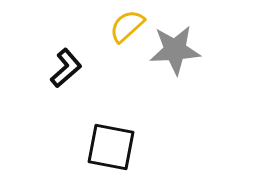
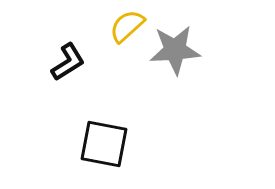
black L-shape: moved 2 px right, 6 px up; rotated 9 degrees clockwise
black square: moved 7 px left, 3 px up
